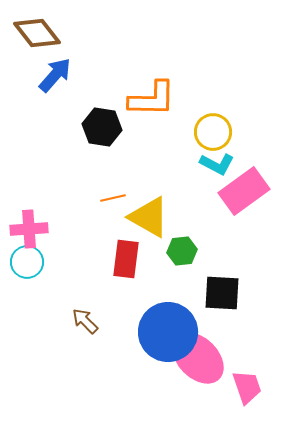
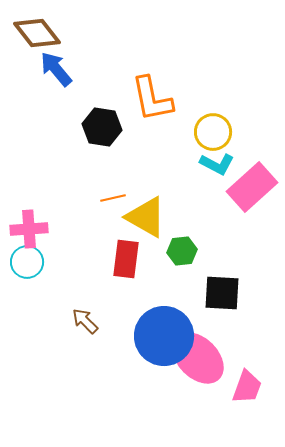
blue arrow: moved 1 px right, 6 px up; rotated 81 degrees counterclockwise
orange L-shape: rotated 78 degrees clockwise
pink rectangle: moved 8 px right, 4 px up; rotated 6 degrees counterclockwise
yellow triangle: moved 3 px left
blue circle: moved 4 px left, 4 px down
pink trapezoid: rotated 39 degrees clockwise
